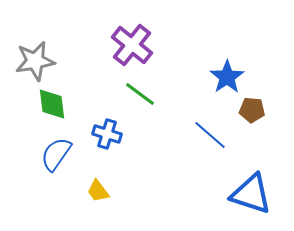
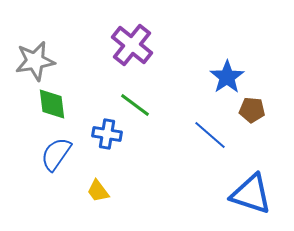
green line: moved 5 px left, 11 px down
blue cross: rotated 8 degrees counterclockwise
